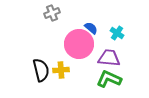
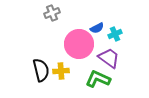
blue semicircle: moved 6 px right; rotated 112 degrees clockwise
cyan cross: moved 2 px left, 1 px down; rotated 32 degrees clockwise
purple trapezoid: rotated 30 degrees clockwise
yellow cross: moved 1 px down
green L-shape: moved 11 px left
